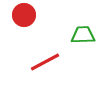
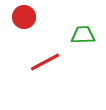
red circle: moved 2 px down
